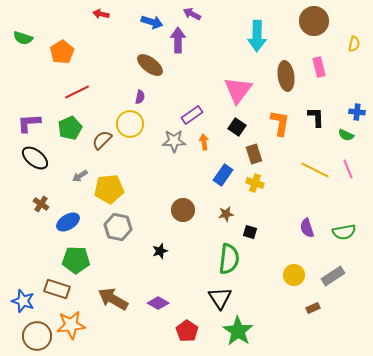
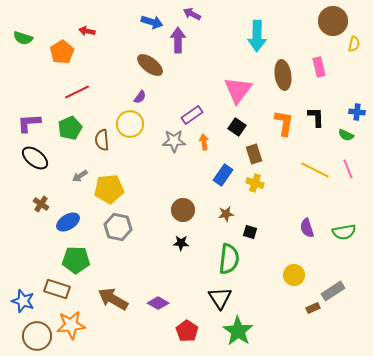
red arrow at (101, 14): moved 14 px left, 17 px down
brown circle at (314, 21): moved 19 px right
brown ellipse at (286, 76): moved 3 px left, 1 px up
purple semicircle at (140, 97): rotated 24 degrees clockwise
orange L-shape at (280, 123): moved 4 px right
brown semicircle at (102, 140): rotated 50 degrees counterclockwise
black star at (160, 251): moved 21 px right, 8 px up; rotated 21 degrees clockwise
gray rectangle at (333, 276): moved 15 px down
